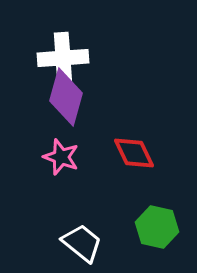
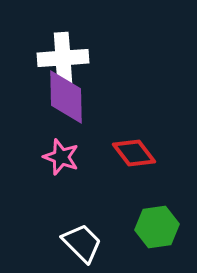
purple diamond: rotated 16 degrees counterclockwise
red diamond: rotated 12 degrees counterclockwise
green hexagon: rotated 21 degrees counterclockwise
white trapezoid: rotated 6 degrees clockwise
